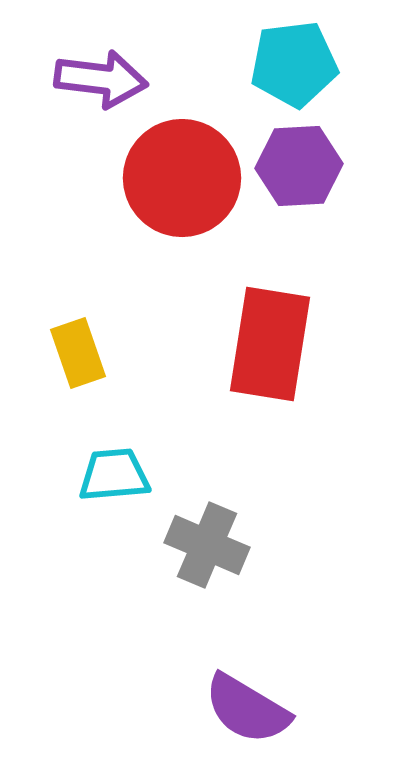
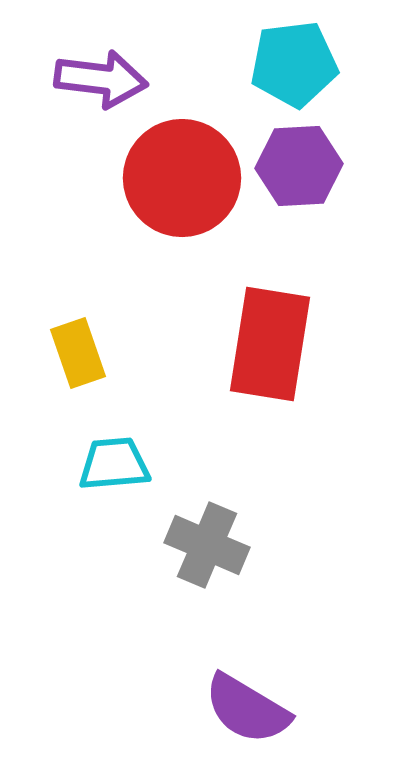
cyan trapezoid: moved 11 px up
